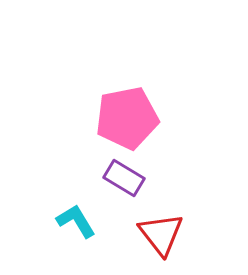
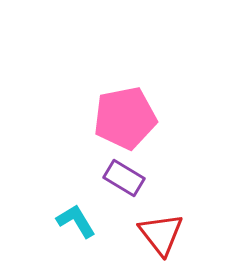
pink pentagon: moved 2 px left
